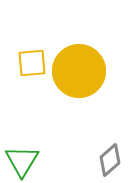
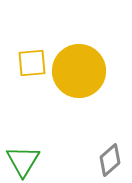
green triangle: moved 1 px right
